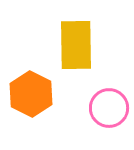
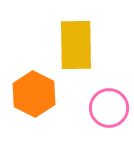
orange hexagon: moved 3 px right
